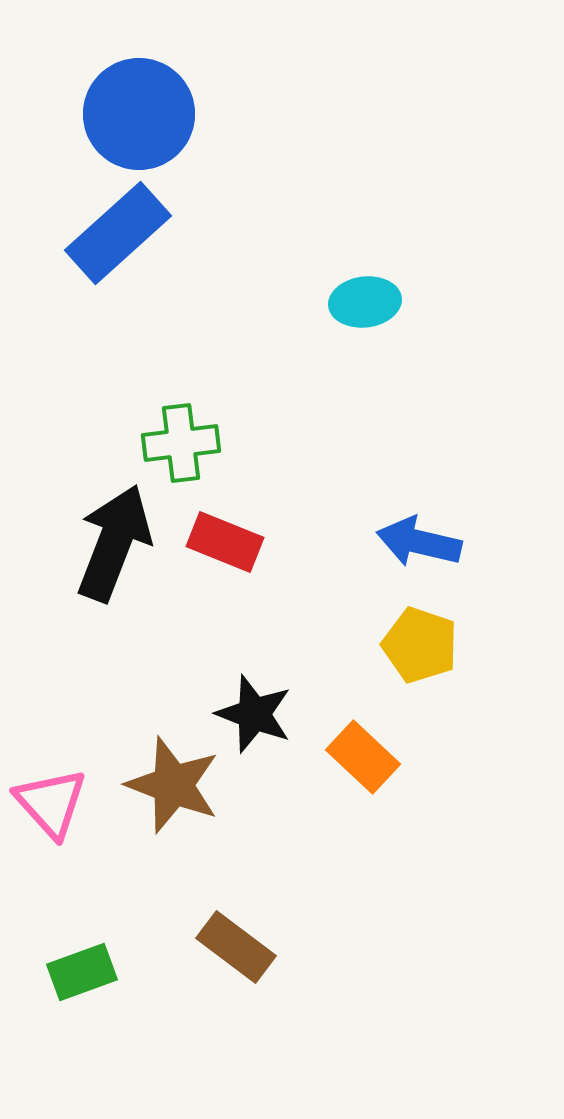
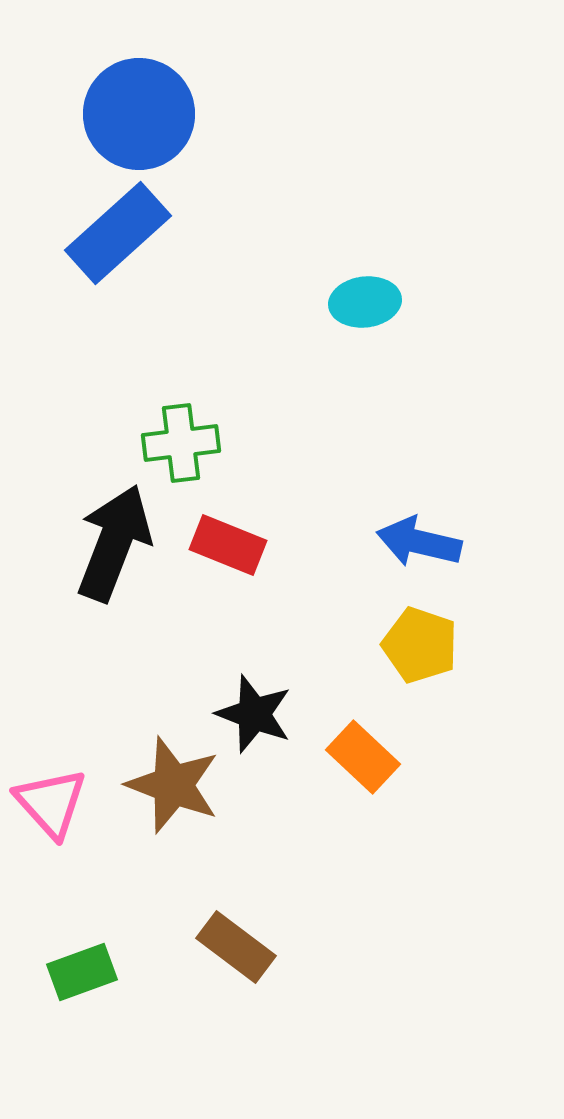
red rectangle: moved 3 px right, 3 px down
